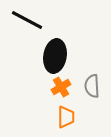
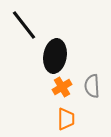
black line: moved 3 px left, 5 px down; rotated 24 degrees clockwise
orange cross: moved 1 px right
orange trapezoid: moved 2 px down
